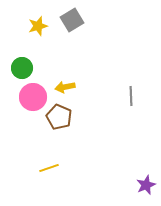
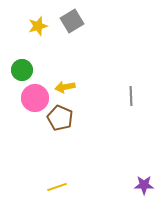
gray square: moved 1 px down
green circle: moved 2 px down
pink circle: moved 2 px right, 1 px down
brown pentagon: moved 1 px right, 1 px down
yellow line: moved 8 px right, 19 px down
purple star: moved 2 px left; rotated 24 degrees clockwise
